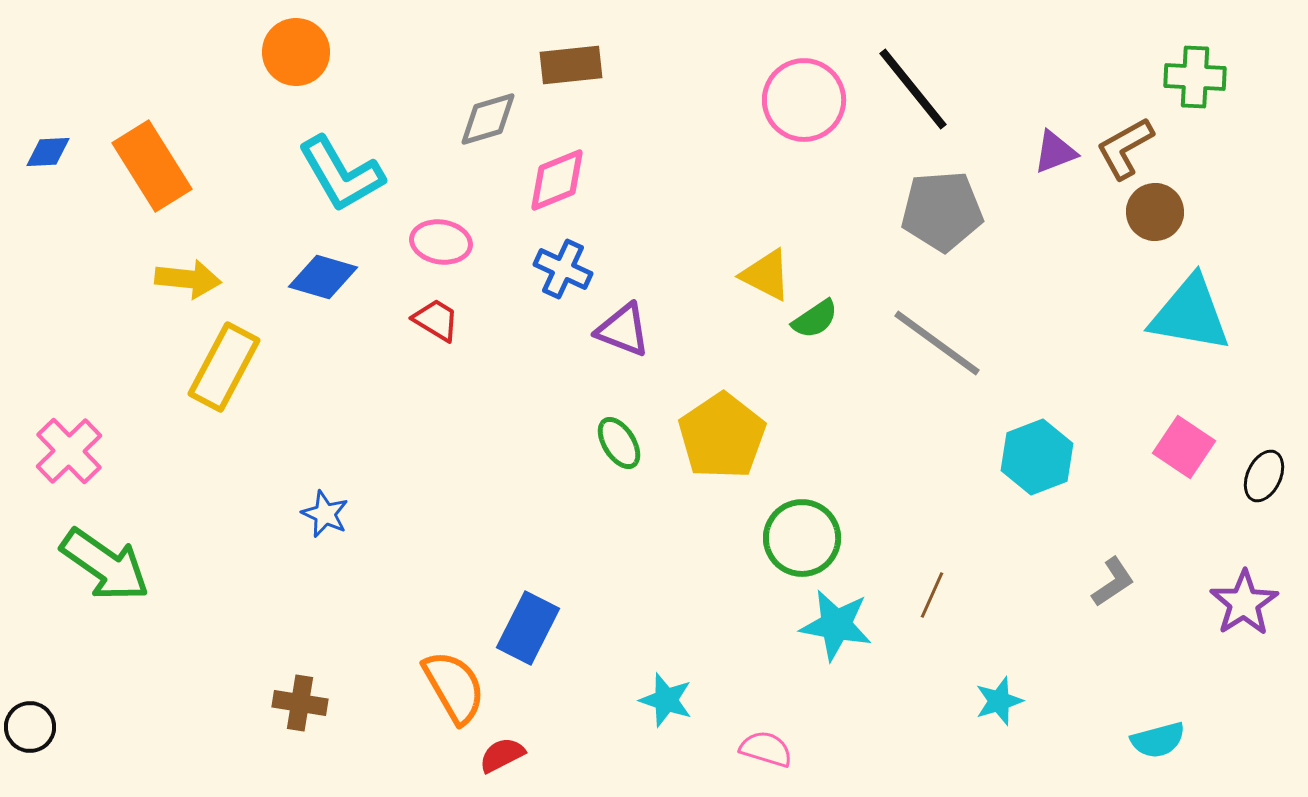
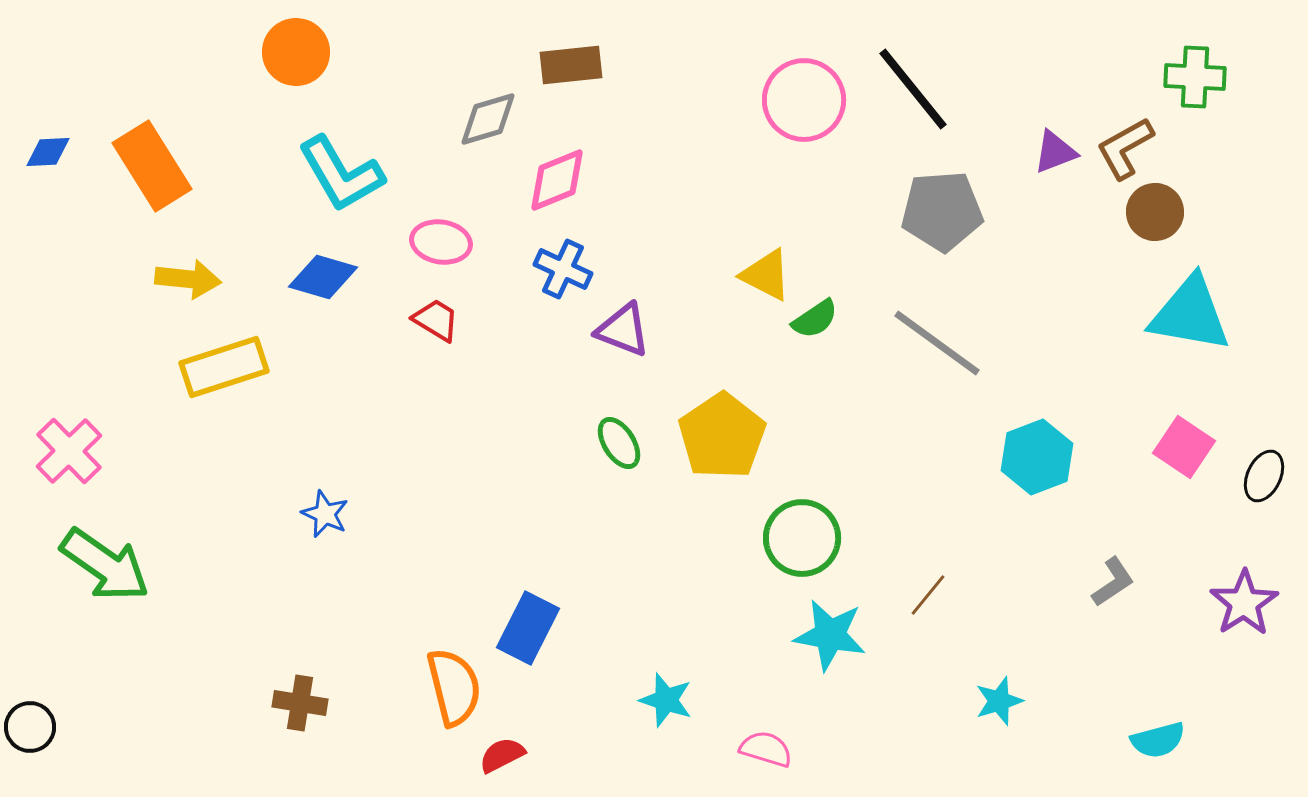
yellow rectangle at (224, 367): rotated 44 degrees clockwise
brown line at (932, 595): moved 4 px left; rotated 15 degrees clockwise
cyan star at (836, 625): moved 6 px left, 10 px down
orange semicircle at (454, 687): rotated 16 degrees clockwise
